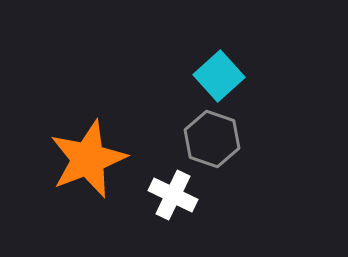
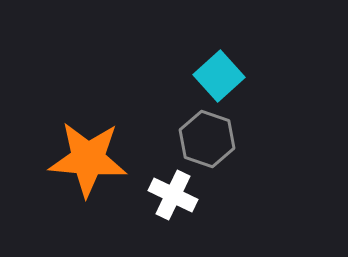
gray hexagon: moved 5 px left
orange star: rotated 26 degrees clockwise
